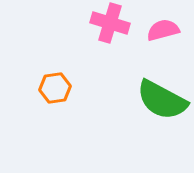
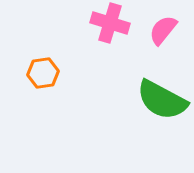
pink semicircle: rotated 36 degrees counterclockwise
orange hexagon: moved 12 px left, 15 px up
